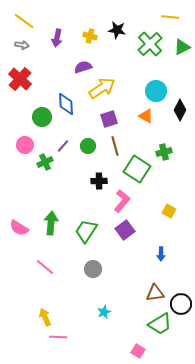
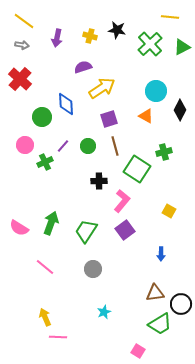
green arrow at (51, 223): rotated 15 degrees clockwise
